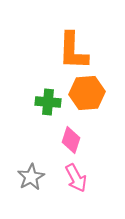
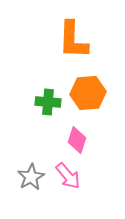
orange L-shape: moved 11 px up
orange hexagon: moved 1 px right
pink diamond: moved 6 px right
pink arrow: moved 8 px left, 2 px up; rotated 12 degrees counterclockwise
